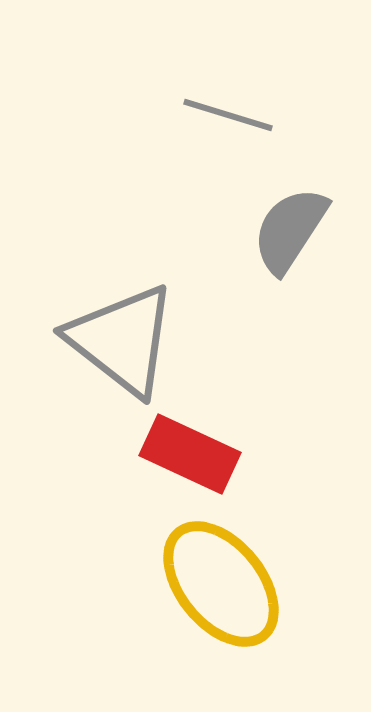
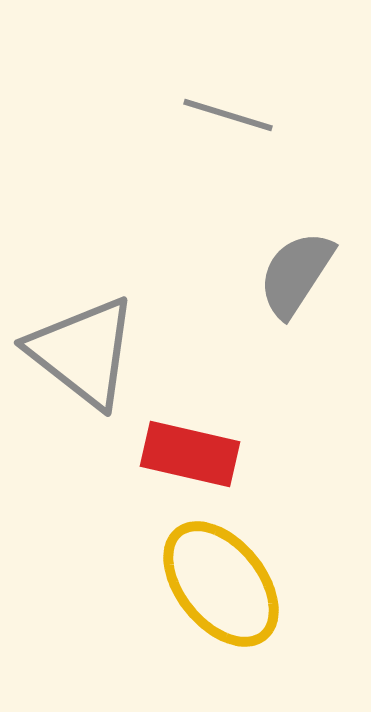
gray semicircle: moved 6 px right, 44 px down
gray triangle: moved 39 px left, 12 px down
red rectangle: rotated 12 degrees counterclockwise
